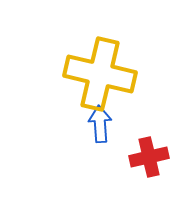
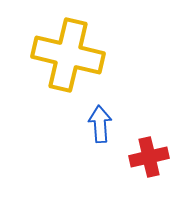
yellow cross: moved 32 px left, 19 px up
